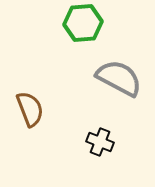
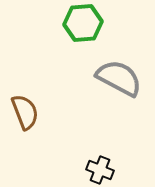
brown semicircle: moved 5 px left, 3 px down
black cross: moved 28 px down
